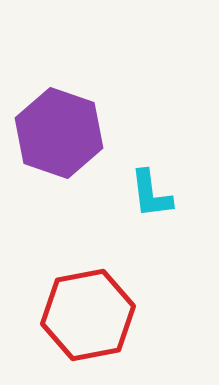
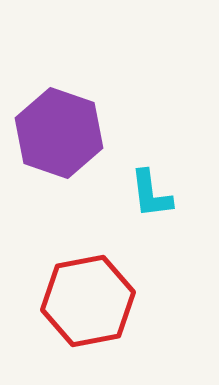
red hexagon: moved 14 px up
